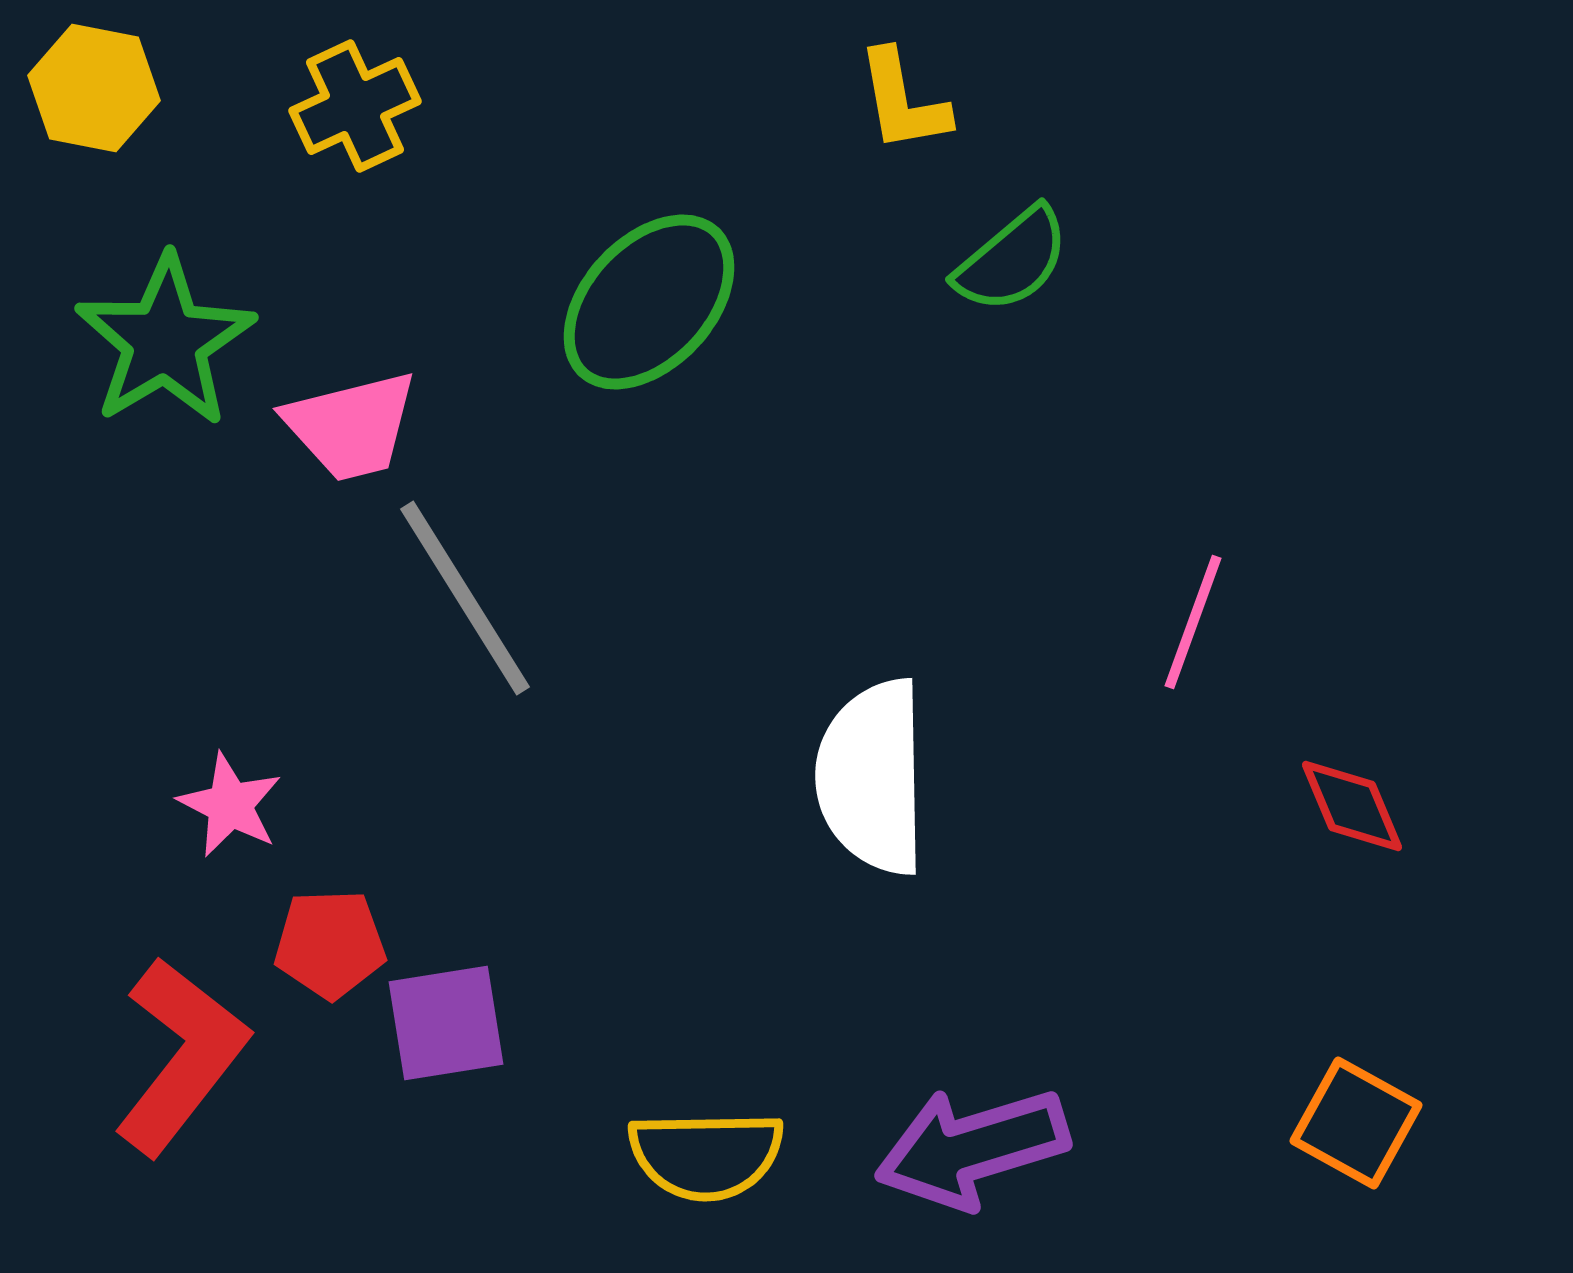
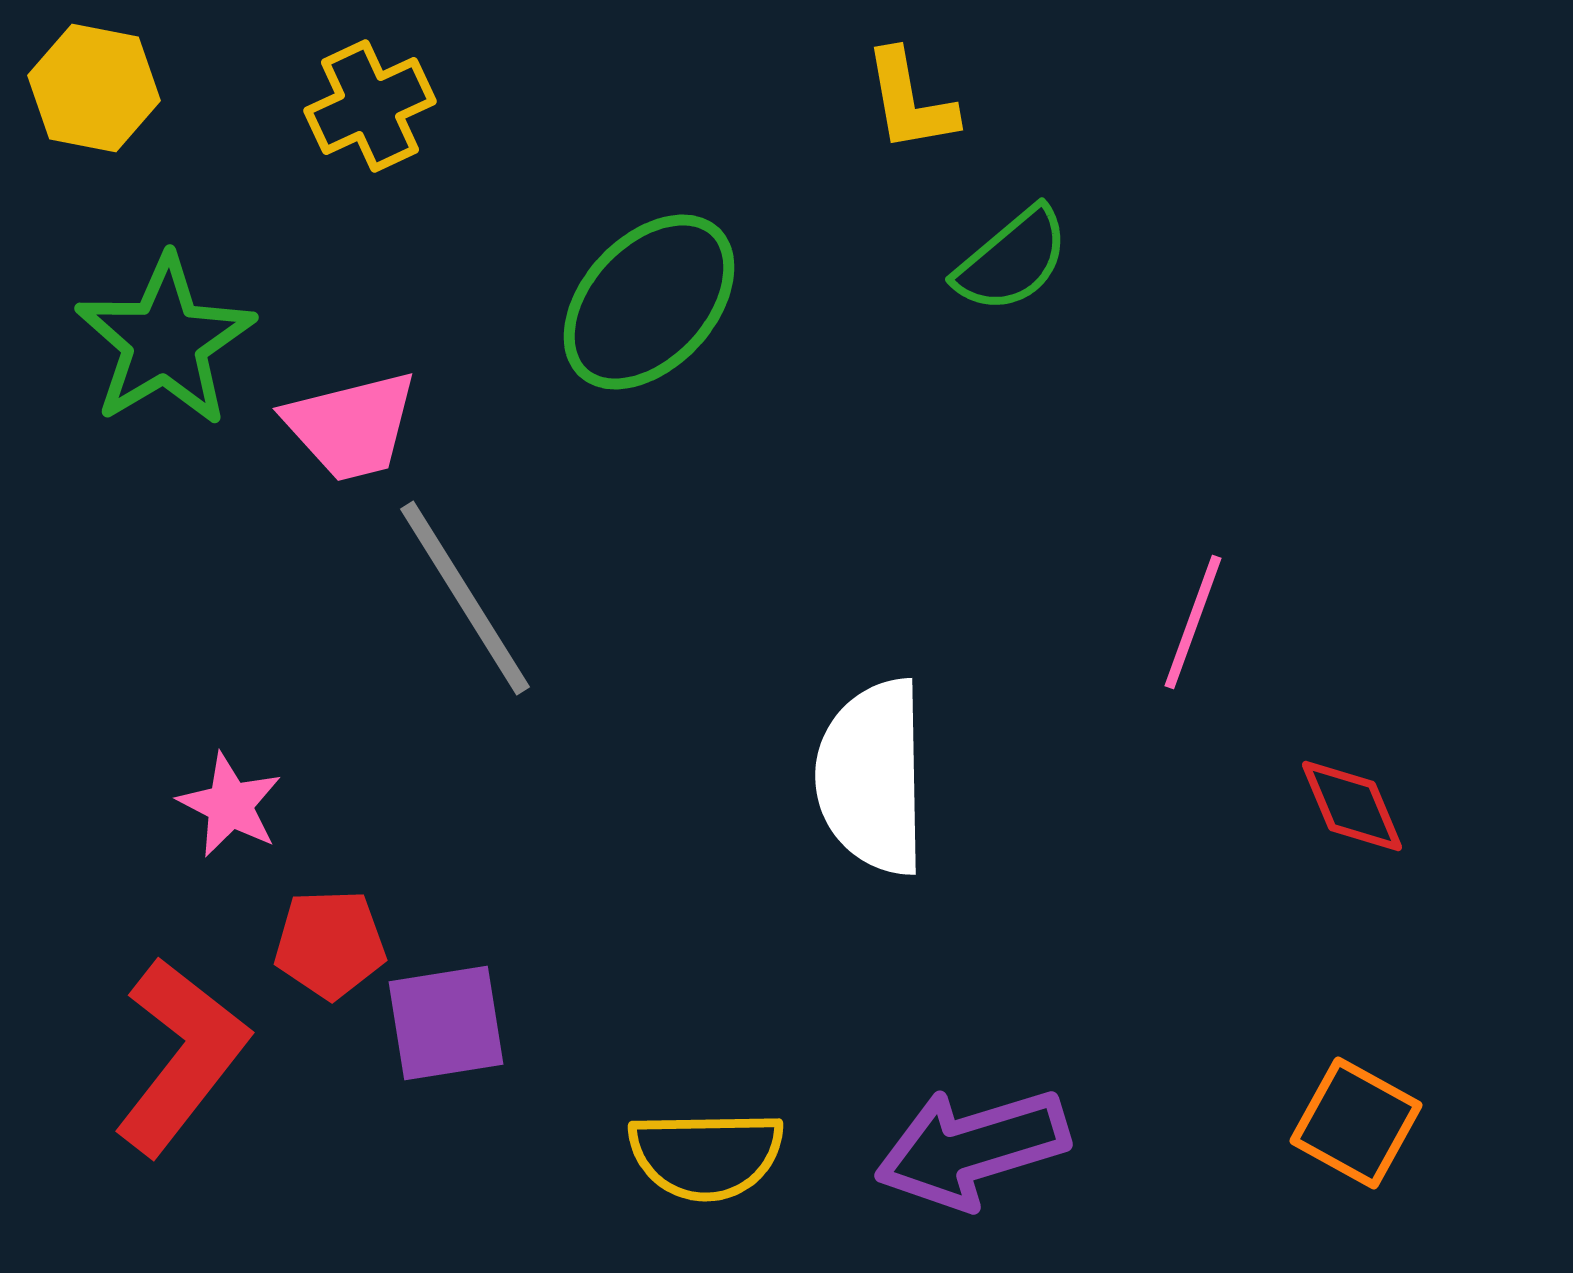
yellow L-shape: moved 7 px right
yellow cross: moved 15 px right
